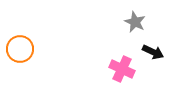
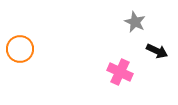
black arrow: moved 4 px right, 1 px up
pink cross: moved 2 px left, 3 px down
